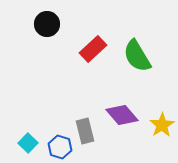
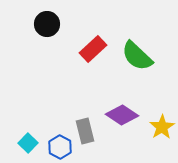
green semicircle: rotated 16 degrees counterclockwise
purple diamond: rotated 16 degrees counterclockwise
yellow star: moved 2 px down
blue hexagon: rotated 10 degrees clockwise
